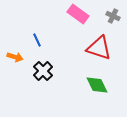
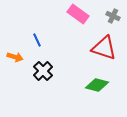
red triangle: moved 5 px right
green diamond: rotated 50 degrees counterclockwise
